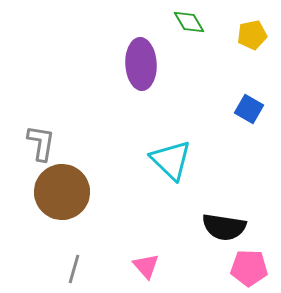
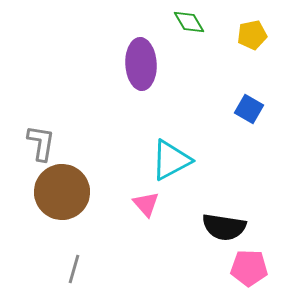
cyan triangle: rotated 48 degrees clockwise
pink triangle: moved 62 px up
